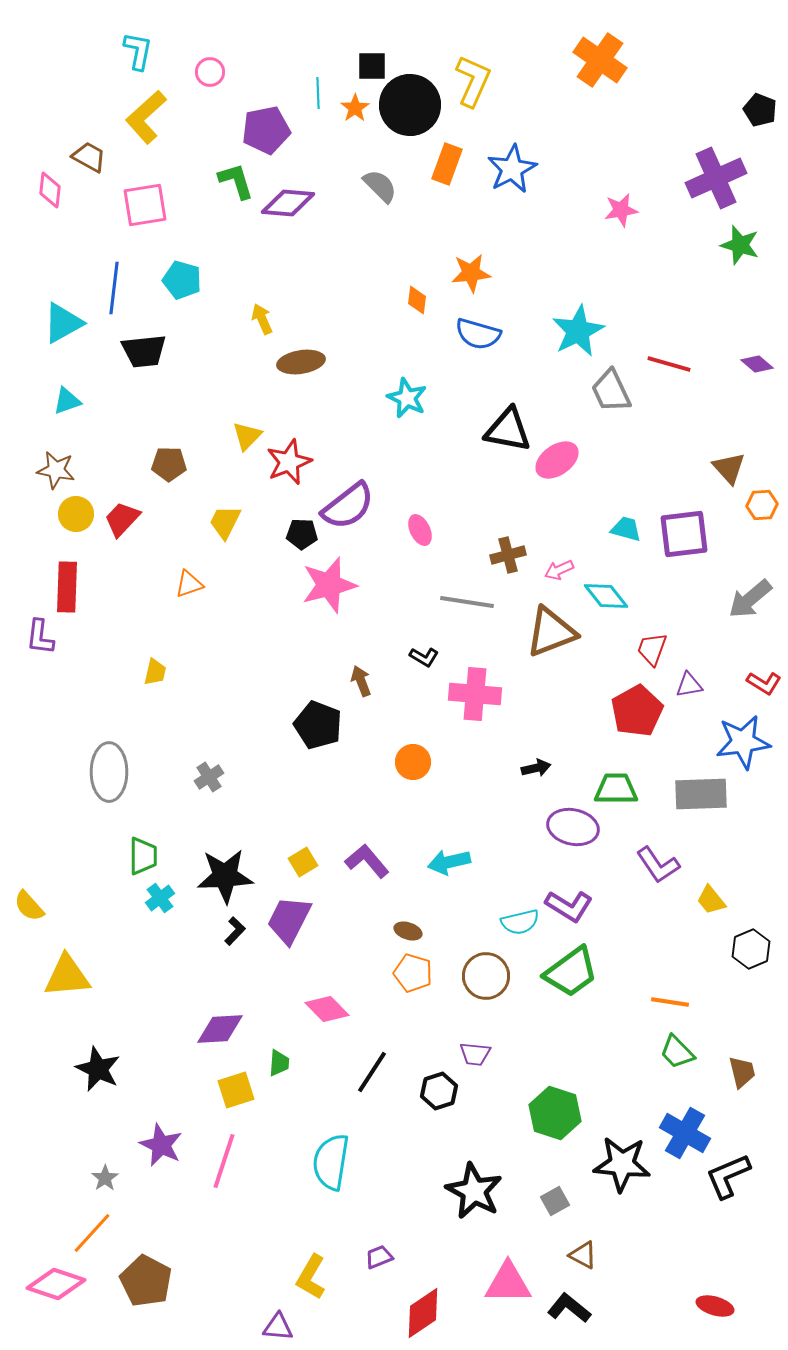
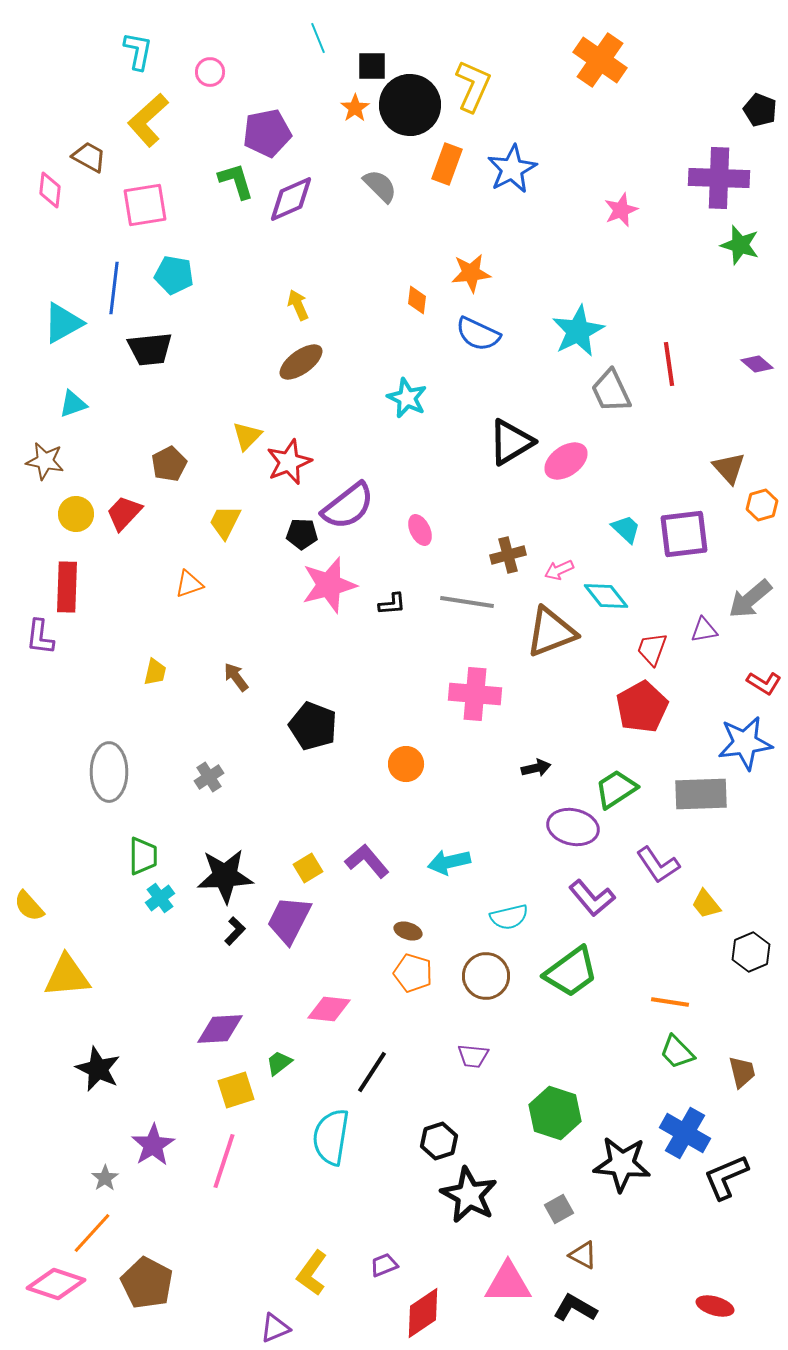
yellow L-shape at (473, 81): moved 5 px down
cyan line at (318, 93): moved 55 px up; rotated 20 degrees counterclockwise
yellow L-shape at (146, 117): moved 2 px right, 3 px down
purple pentagon at (266, 130): moved 1 px right, 3 px down
purple cross at (716, 178): moved 3 px right; rotated 26 degrees clockwise
purple diamond at (288, 203): moved 3 px right, 4 px up; rotated 28 degrees counterclockwise
pink star at (621, 210): rotated 12 degrees counterclockwise
cyan pentagon at (182, 280): moved 8 px left, 5 px up; rotated 6 degrees counterclockwise
yellow arrow at (262, 319): moved 36 px right, 14 px up
blue semicircle at (478, 334): rotated 9 degrees clockwise
black trapezoid at (144, 351): moved 6 px right, 2 px up
brown ellipse at (301, 362): rotated 27 degrees counterclockwise
red line at (669, 364): rotated 66 degrees clockwise
cyan triangle at (67, 401): moved 6 px right, 3 px down
black triangle at (508, 430): moved 3 px right, 12 px down; rotated 42 degrees counterclockwise
pink ellipse at (557, 460): moved 9 px right, 1 px down
brown pentagon at (169, 464): rotated 28 degrees counterclockwise
brown star at (56, 470): moved 11 px left, 9 px up
orange hexagon at (762, 505): rotated 12 degrees counterclockwise
red trapezoid at (122, 519): moved 2 px right, 6 px up
cyan trapezoid at (626, 529): rotated 28 degrees clockwise
black L-shape at (424, 657): moved 32 px left, 53 px up; rotated 36 degrees counterclockwise
brown arrow at (361, 681): moved 125 px left, 4 px up; rotated 16 degrees counterclockwise
purple triangle at (689, 685): moved 15 px right, 55 px up
red pentagon at (637, 711): moved 5 px right, 4 px up
black pentagon at (318, 725): moved 5 px left, 1 px down
blue star at (743, 742): moved 2 px right, 1 px down
orange circle at (413, 762): moved 7 px left, 2 px down
green trapezoid at (616, 789): rotated 33 degrees counterclockwise
yellow square at (303, 862): moved 5 px right, 6 px down
yellow trapezoid at (711, 900): moved 5 px left, 4 px down
purple L-shape at (569, 906): moved 23 px right, 8 px up; rotated 18 degrees clockwise
cyan semicircle at (520, 922): moved 11 px left, 5 px up
black hexagon at (751, 949): moved 3 px down
pink diamond at (327, 1009): moved 2 px right; rotated 39 degrees counterclockwise
purple trapezoid at (475, 1054): moved 2 px left, 2 px down
green trapezoid at (279, 1063): rotated 132 degrees counterclockwise
black hexagon at (439, 1091): moved 50 px down
purple star at (161, 1145): moved 8 px left; rotated 15 degrees clockwise
cyan semicircle at (331, 1162): moved 25 px up
black L-shape at (728, 1176): moved 2 px left, 1 px down
black star at (474, 1191): moved 5 px left, 4 px down
gray square at (555, 1201): moved 4 px right, 8 px down
purple trapezoid at (379, 1257): moved 5 px right, 8 px down
yellow L-shape at (311, 1277): moved 1 px right, 4 px up; rotated 6 degrees clockwise
brown pentagon at (146, 1281): moved 1 px right, 2 px down
black L-shape at (569, 1308): moved 6 px right; rotated 9 degrees counterclockwise
purple triangle at (278, 1327): moved 3 px left, 1 px down; rotated 28 degrees counterclockwise
